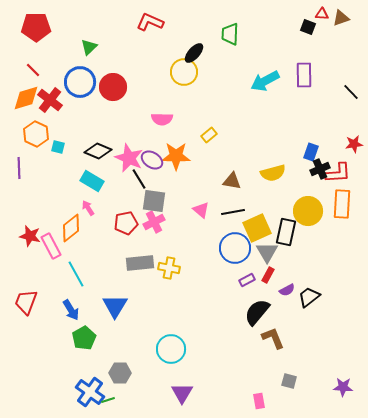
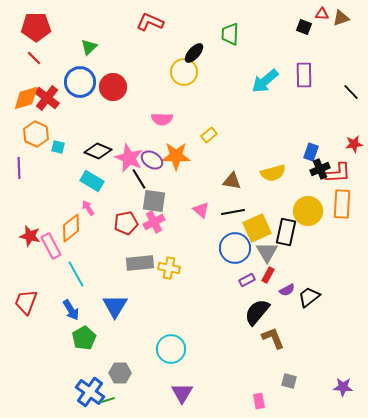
black square at (308, 27): moved 4 px left
red line at (33, 70): moved 1 px right, 12 px up
cyan arrow at (265, 81): rotated 12 degrees counterclockwise
red cross at (50, 100): moved 3 px left, 2 px up
